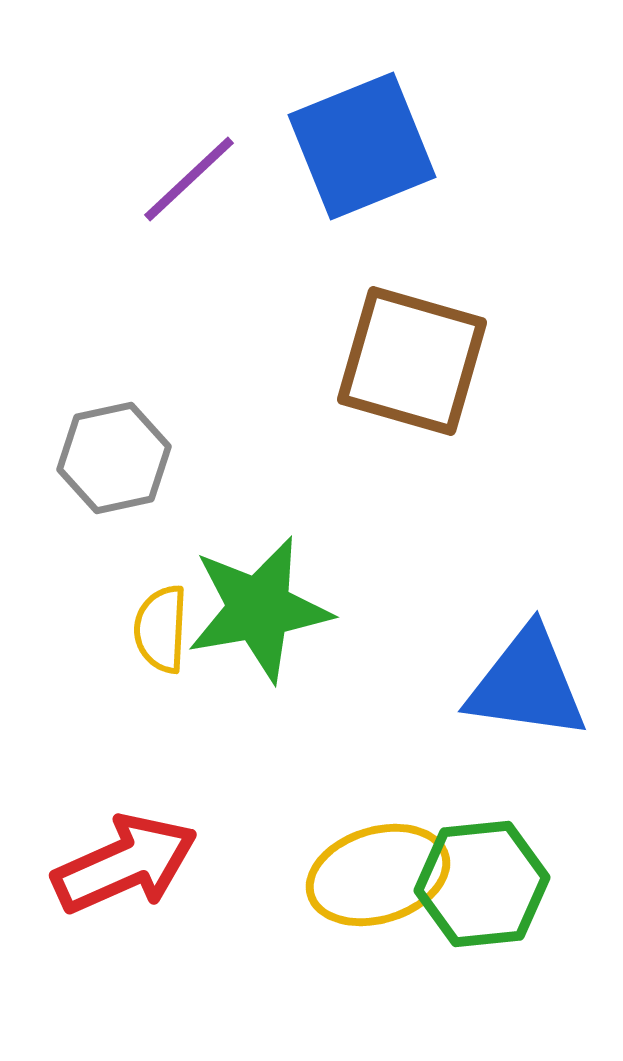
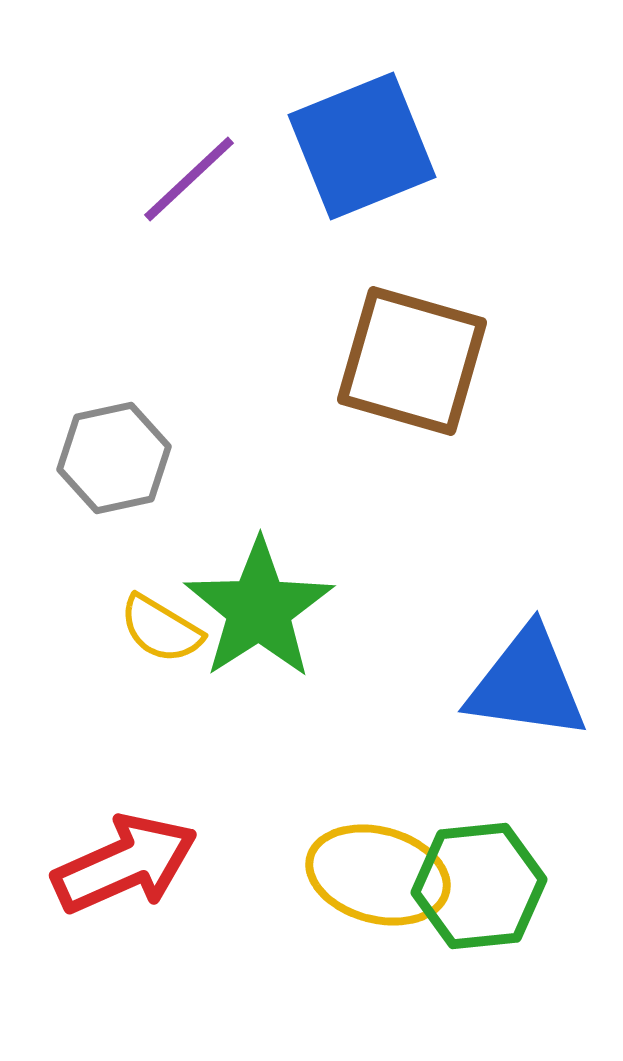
green star: rotated 23 degrees counterclockwise
yellow semicircle: rotated 62 degrees counterclockwise
yellow ellipse: rotated 32 degrees clockwise
green hexagon: moved 3 px left, 2 px down
